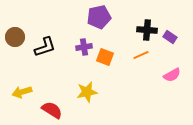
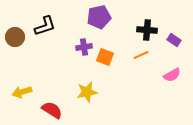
purple rectangle: moved 4 px right, 3 px down
black L-shape: moved 21 px up
